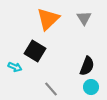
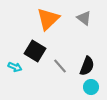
gray triangle: rotated 21 degrees counterclockwise
gray line: moved 9 px right, 23 px up
